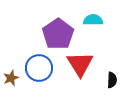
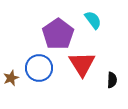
cyan semicircle: rotated 54 degrees clockwise
red triangle: moved 2 px right
